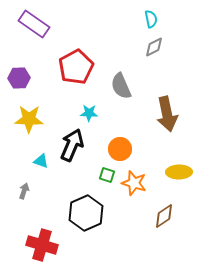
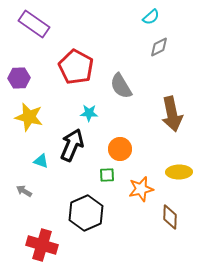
cyan semicircle: moved 2 px up; rotated 60 degrees clockwise
gray diamond: moved 5 px right
red pentagon: rotated 16 degrees counterclockwise
gray semicircle: rotated 8 degrees counterclockwise
brown arrow: moved 5 px right
yellow star: moved 2 px up; rotated 12 degrees clockwise
green square: rotated 21 degrees counterclockwise
orange star: moved 7 px right, 6 px down; rotated 30 degrees counterclockwise
gray arrow: rotated 77 degrees counterclockwise
brown diamond: moved 6 px right, 1 px down; rotated 55 degrees counterclockwise
